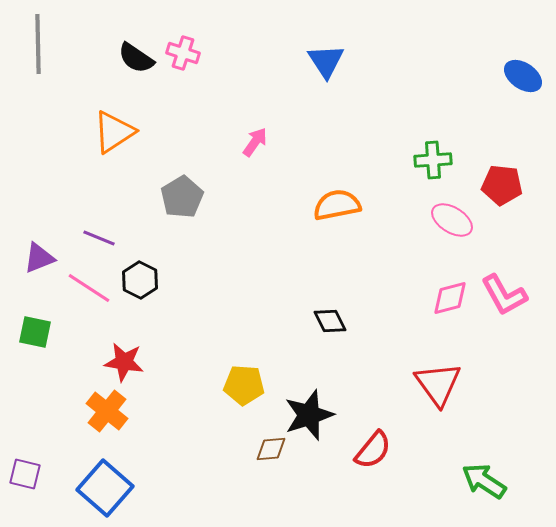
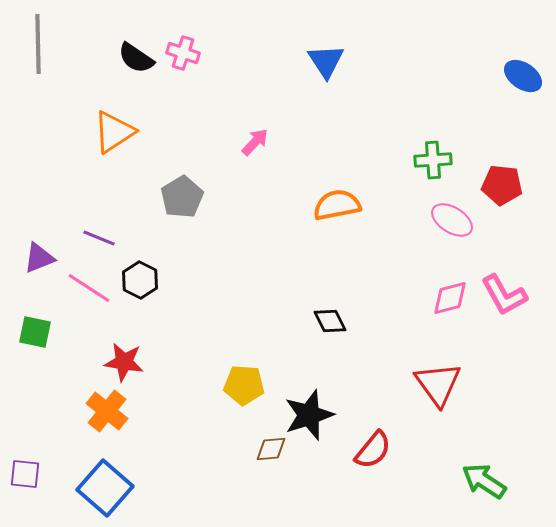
pink arrow: rotated 8 degrees clockwise
purple square: rotated 8 degrees counterclockwise
